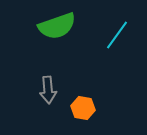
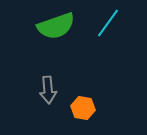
green semicircle: moved 1 px left
cyan line: moved 9 px left, 12 px up
